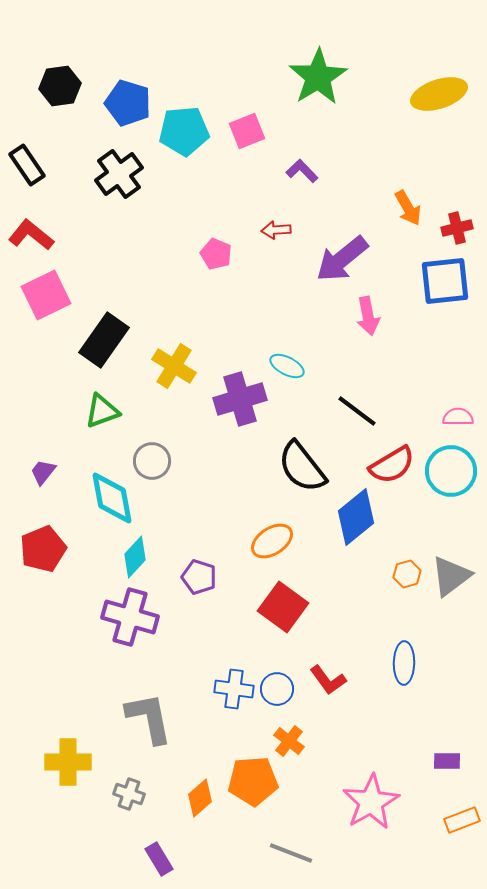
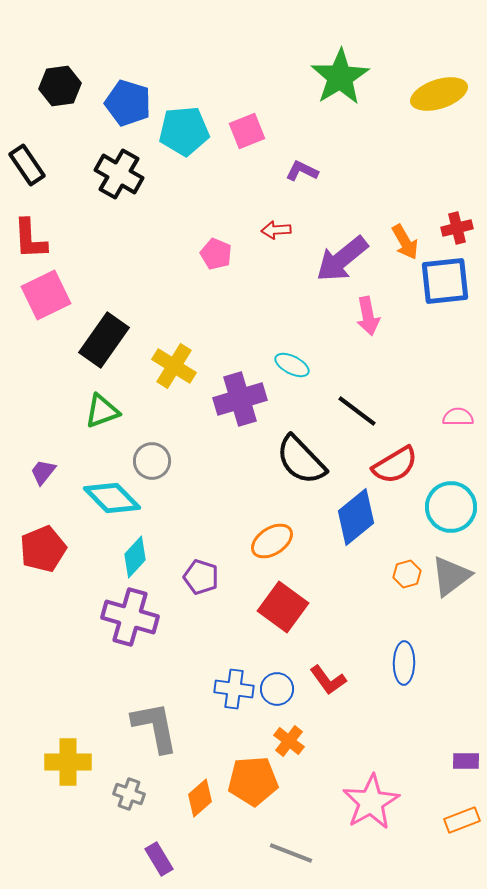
green star at (318, 77): moved 22 px right
purple L-shape at (302, 171): rotated 20 degrees counterclockwise
black cross at (119, 174): rotated 24 degrees counterclockwise
orange arrow at (408, 208): moved 3 px left, 34 px down
red L-shape at (31, 235): moved 1 px left, 4 px down; rotated 132 degrees counterclockwise
cyan ellipse at (287, 366): moved 5 px right, 1 px up
red semicircle at (392, 465): moved 3 px right
black semicircle at (302, 467): moved 1 px left, 7 px up; rotated 6 degrees counterclockwise
cyan circle at (451, 471): moved 36 px down
cyan diamond at (112, 498): rotated 34 degrees counterclockwise
purple pentagon at (199, 577): moved 2 px right
gray L-shape at (149, 718): moved 6 px right, 9 px down
purple rectangle at (447, 761): moved 19 px right
